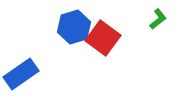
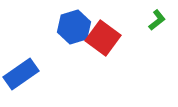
green L-shape: moved 1 px left, 1 px down
